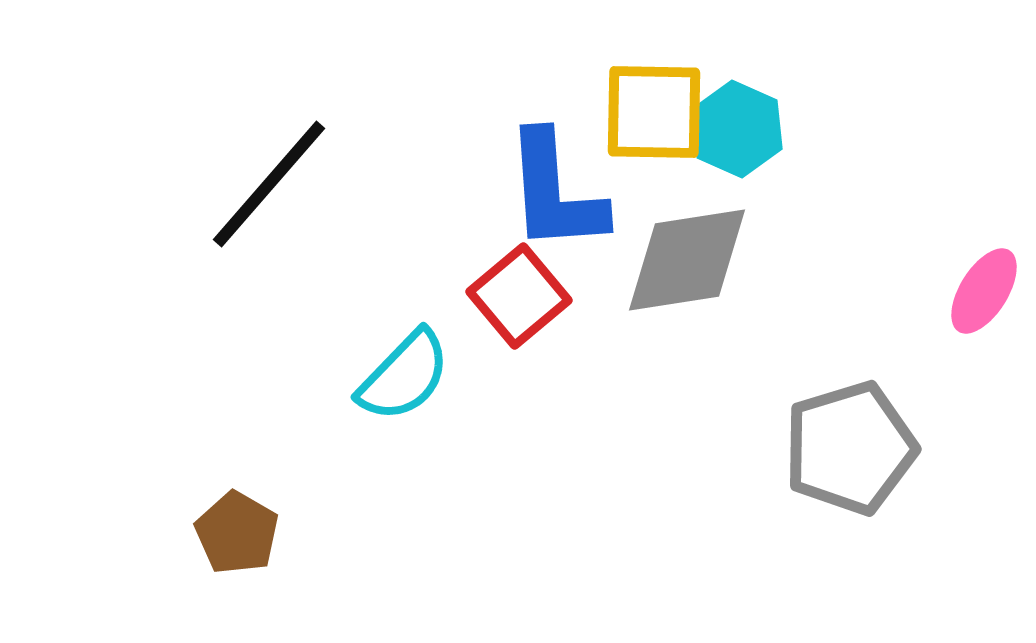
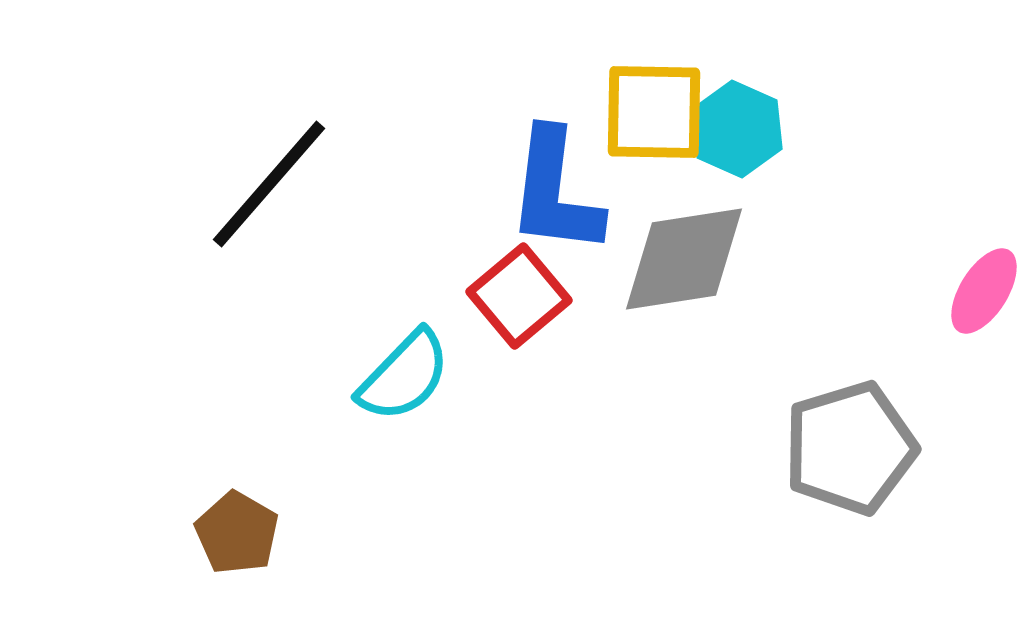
blue L-shape: rotated 11 degrees clockwise
gray diamond: moved 3 px left, 1 px up
